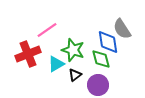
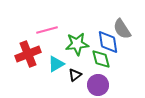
pink line: rotated 20 degrees clockwise
green star: moved 4 px right, 6 px up; rotated 25 degrees counterclockwise
